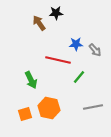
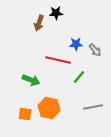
brown arrow: rotated 126 degrees counterclockwise
green arrow: rotated 42 degrees counterclockwise
orange square: rotated 24 degrees clockwise
